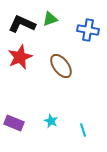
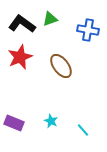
black L-shape: rotated 12 degrees clockwise
cyan line: rotated 24 degrees counterclockwise
